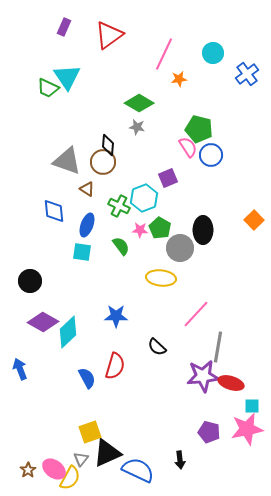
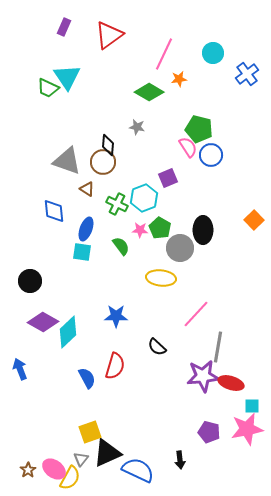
green diamond at (139, 103): moved 10 px right, 11 px up
green cross at (119, 206): moved 2 px left, 2 px up
blue ellipse at (87, 225): moved 1 px left, 4 px down
